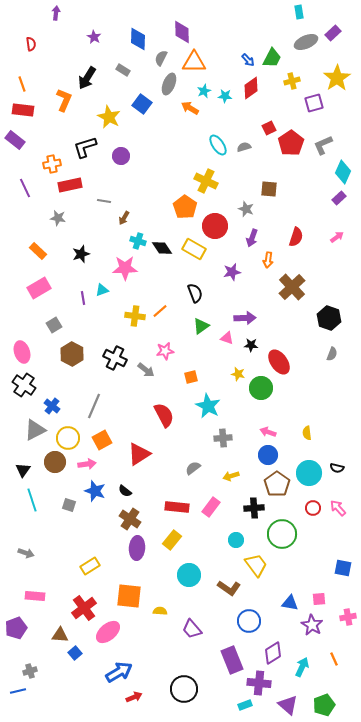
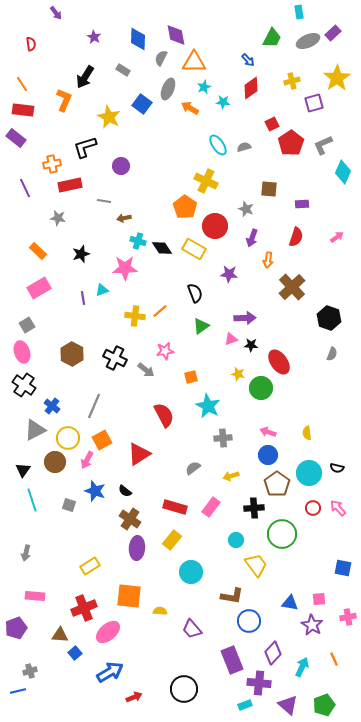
purple arrow at (56, 13): rotated 136 degrees clockwise
purple diamond at (182, 32): moved 6 px left, 3 px down; rotated 10 degrees counterclockwise
gray ellipse at (306, 42): moved 2 px right, 1 px up
green trapezoid at (272, 58): moved 20 px up
black arrow at (87, 78): moved 2 px left, 1 px up
orange line at (22, 84): rotated 14 degrees counterclockwise
gray ellipse at (169, 84): moved 1 px left, 5 px down
cyan star at (204, 91): moved 4 px up
cyan star at (225, 96): moved 2 px left, 6 px down
red square at (269, 128): moved 3 px right, 4 px up
purple rectangle at (15, 140): moved 1 px right, 2 px up
purple circle at (121, 156): moved 10 px down
purple rectangle at (339, 198): moved 37 px left, 6 px down; rotated 40 degrees clockwise
brown arrow at (124, 218): rotated 48 degrees clockwise
purple star at (232, 272): moved 3 px left, 2 px down; rotated 18 degrees clockwise
gray square at (54, 325): moved 27 px left
pink triangle at (227, 338): moved 4 px right, 1 px down; rotated 40 degrees counterclockwise
pink arrow at (87, 464): moved 4 px up; rotated 126 degrees clockwise
red rectangle at (177, 507): moved 2 px left; rotated 10 degrees clockwise
gray arrow at (26, 553): rotated 84 degrees clockwise
cyan circle at (189, 575): moved 2 px right, 3 px up
brown L-shape at (229, 588): moved 3 px right, 8 px down; rotated 25 degrees counterclockwise
red cross at (84, 608): rotated 15 degrees clockwise
purple diamond at (273, 653): rotated 15 degrees counterclockwise
blue arrow at (119, 672): moved 9 px left
